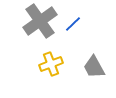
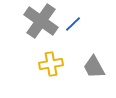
gray cross: moved 1 px right; rotated 20 degrees counterclockwise
yellow cross: rotated 10 degrees clockwise
